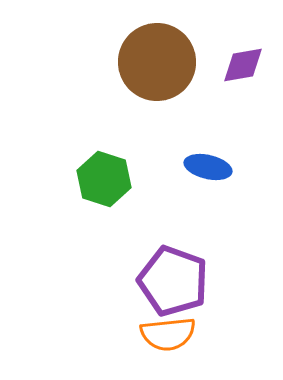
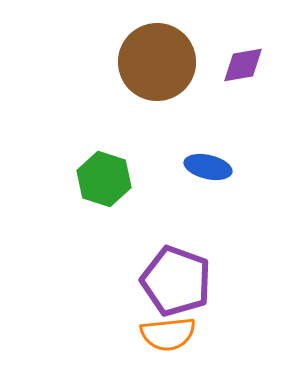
purple pentagon: moved 3 px right
